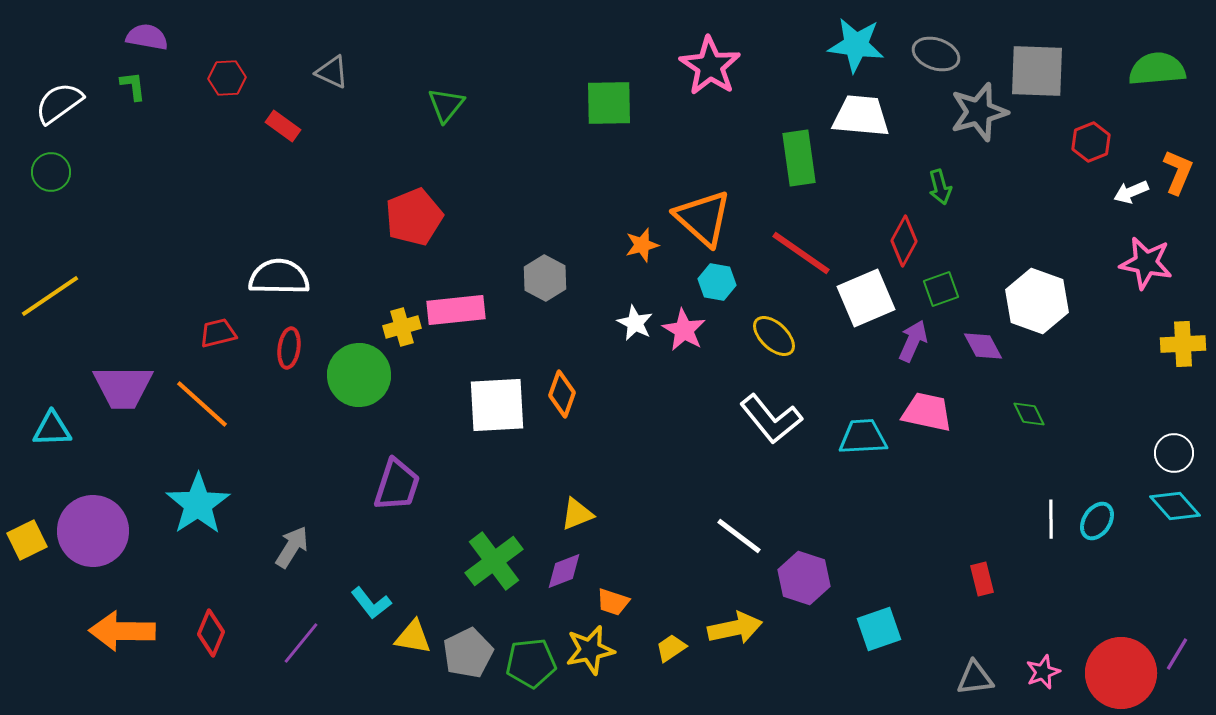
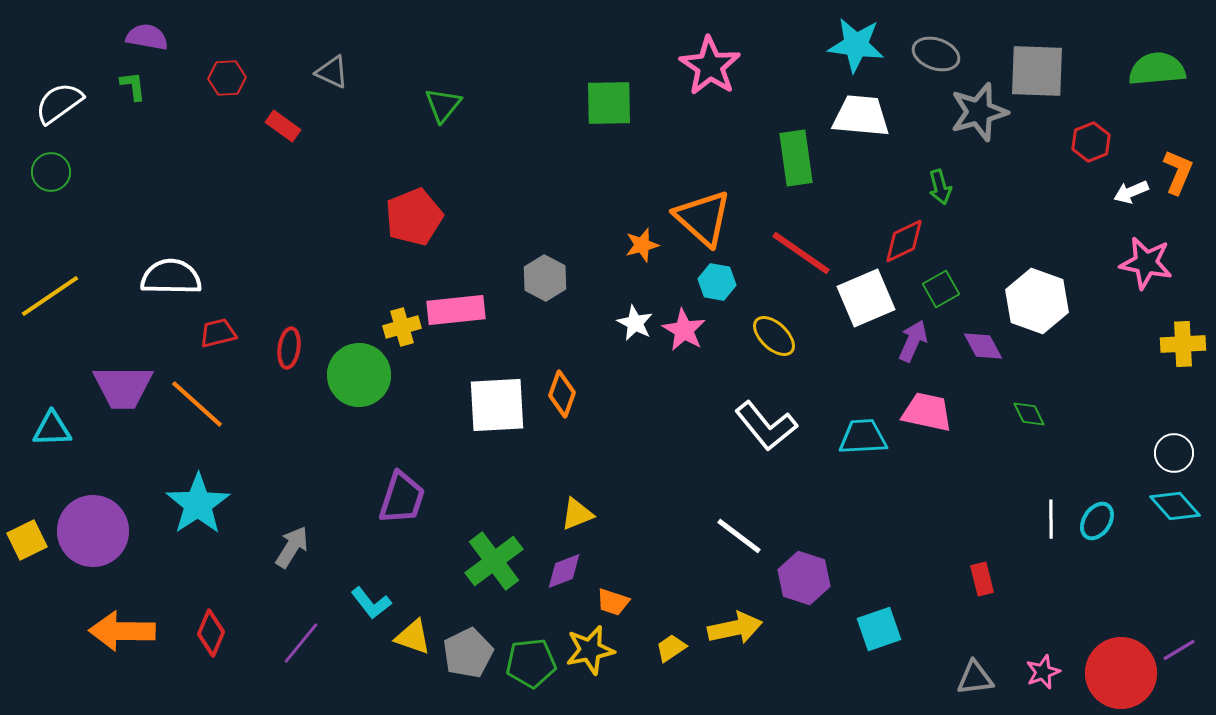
green triangle at (446, 105): moved 3 px left
green rectangle at (799, 158): moved 3 px left
red diamond at (904, 241): rotated 36 degrees clockwise
white semicircle at (279, 277): moved 108 px left
green square at (941, 289): rotated 9 degrees counterclockwise
orange line at (202, 404): moved 5 px left
white L-shape at (771, 419): moved 5 px left, 7 px down
purple trapezoid at (397, 485): moved 5 px right, 13 px down
yellow triangle at (413, 637): rotated 9 degrees clockwise
purple line at (1177, 654): moved 2 px right, 4 px up; rotated 28 degrees clockwise
